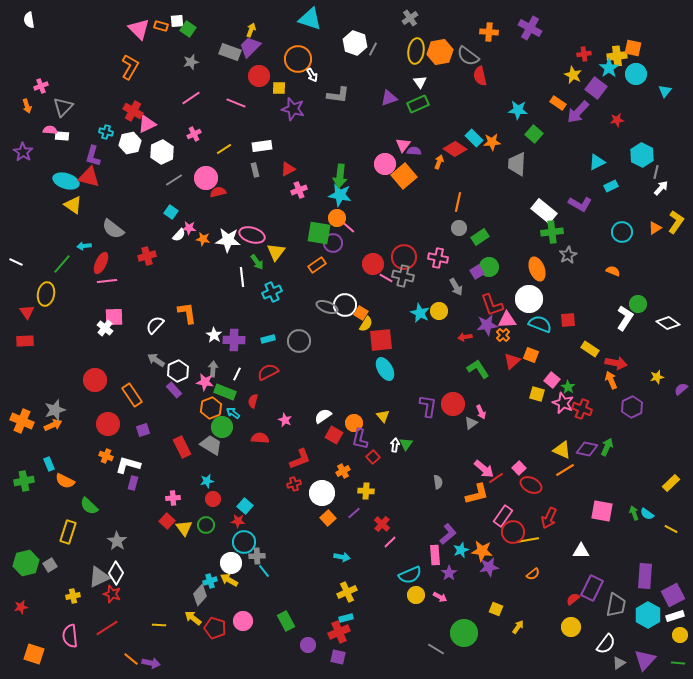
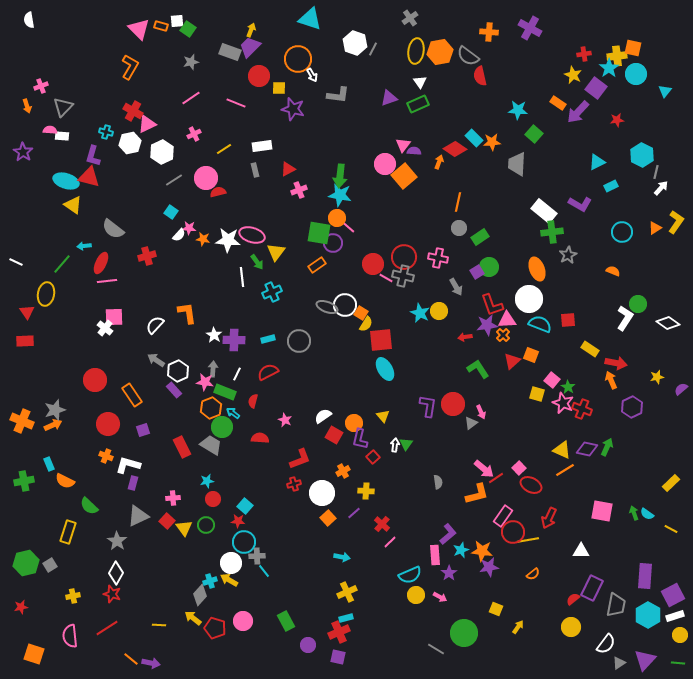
gray triangle at (99, 577): moved 39 px right, 61 px up
